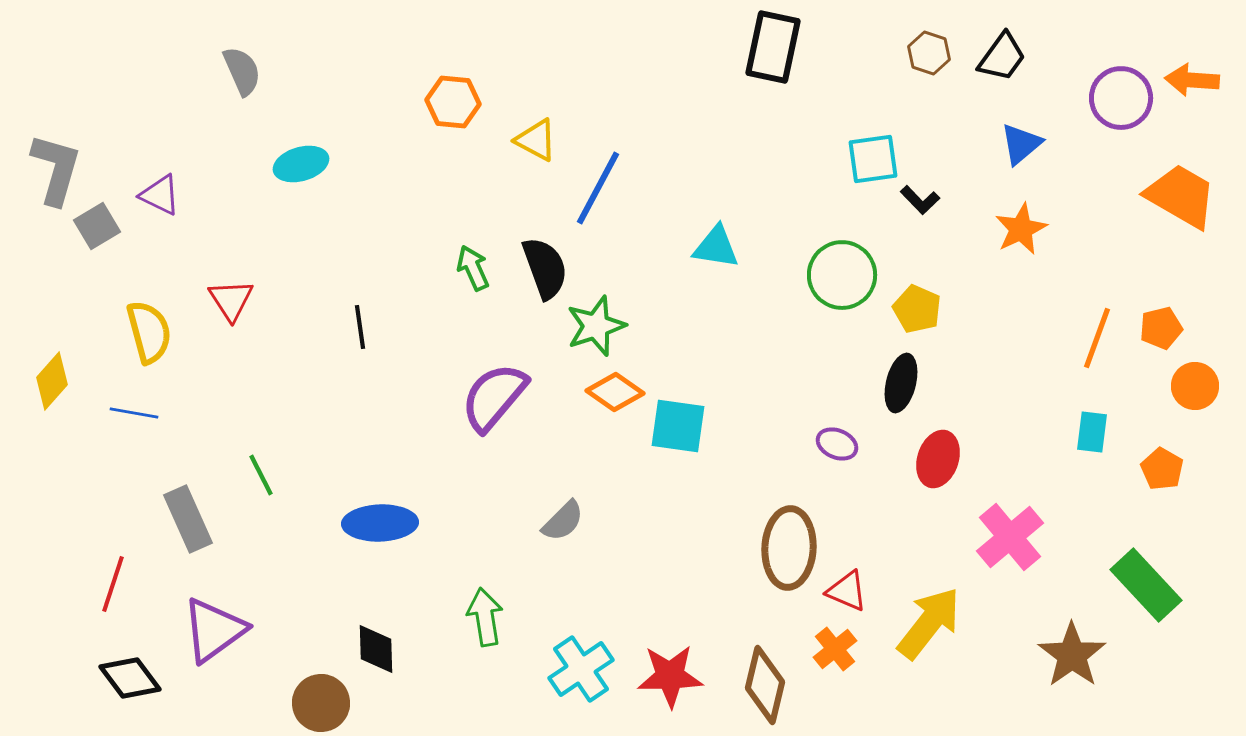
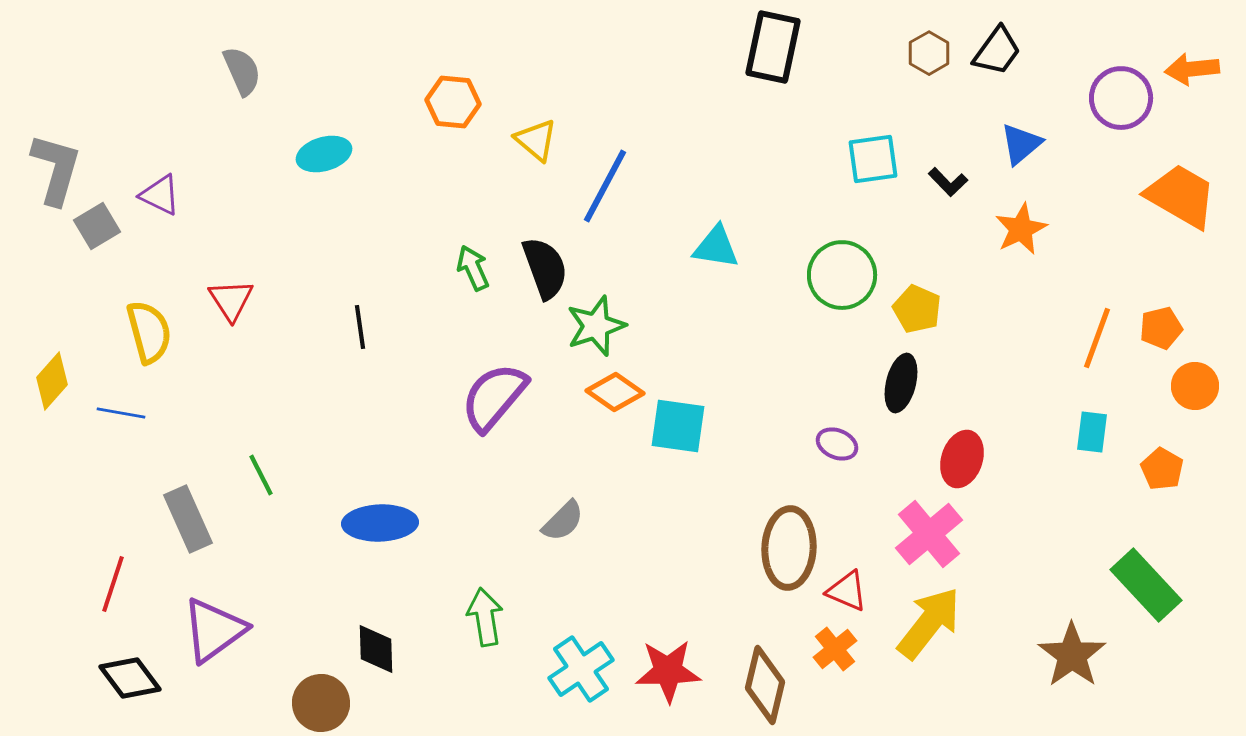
brown hexagon at (929, 53): rotated 12 degrees clockwise
black trapezoid at (1002, 57): moved 5 px left, 6 px up
orange arrow at (1192, 80): moved 11 px up; rotated 10 degrees counterclockwise
yellow triangle at (536, 140): rotated 12 degrees clockwise
cyan ellipse at (301, 164): moved 23 px right, 10 px up
blue line at (598, 188): moved 7 px right, 2 px up
black L-shape at (920, 200): moved 28 px right, 18 px up
blue line at (134, 413): moved 13 px left
red ellipse at (938, 459): moved 24 px right
pink cross at (1010, 537): moved 81 px left, 3 px up
red star at (670, 676): moved 2 px left, 5 px up
